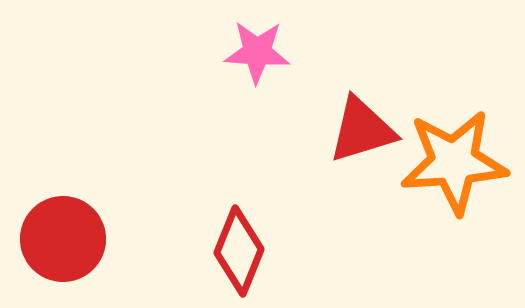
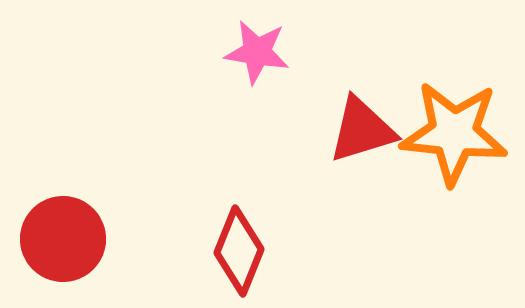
pink star: rotated 6 degrees clockwise
orange star: moved 29 px up; rotated 10 degrees clockwise
